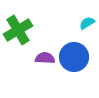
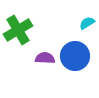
blue circle: moved 1 px right, 1 px up
